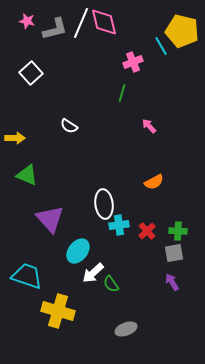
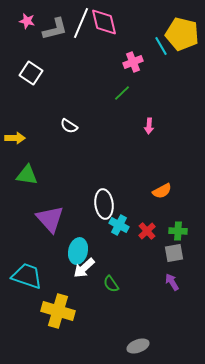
yellow pentagon: moved 3 px down
white square: rotated 15 degrees counterclockwise
green line: rotated 30 degrees clockwise
pink arrow: rotated 133 degrees counterclockwise
green triangle: rotated 15 degrees counterclockwise
orange semicircle: moved 8 px right, 9 px down
cyan cross: rotated 36 degrees clockwise
cyan ellipse: rotated 25 degrees counterclockwise
white arrow: moved 9 px left, 5 px up
gray ellipse: moved 12 px right, 17 px down
